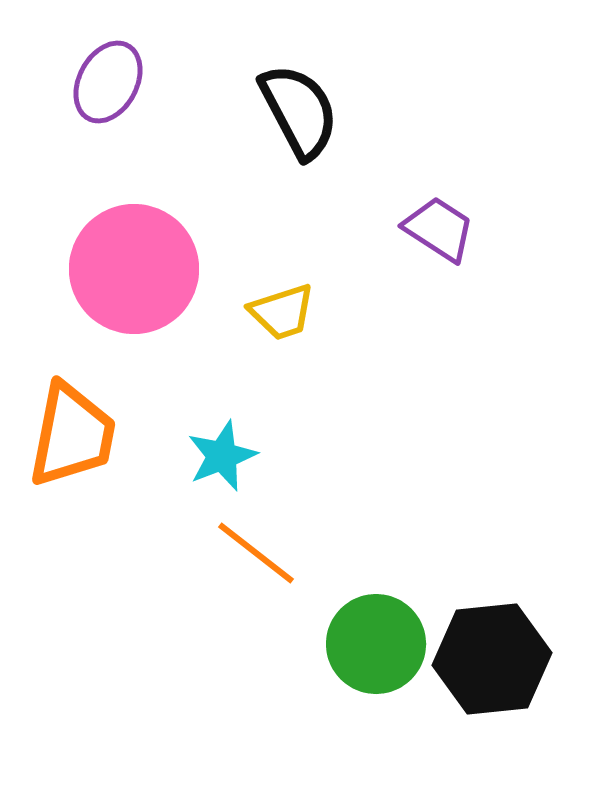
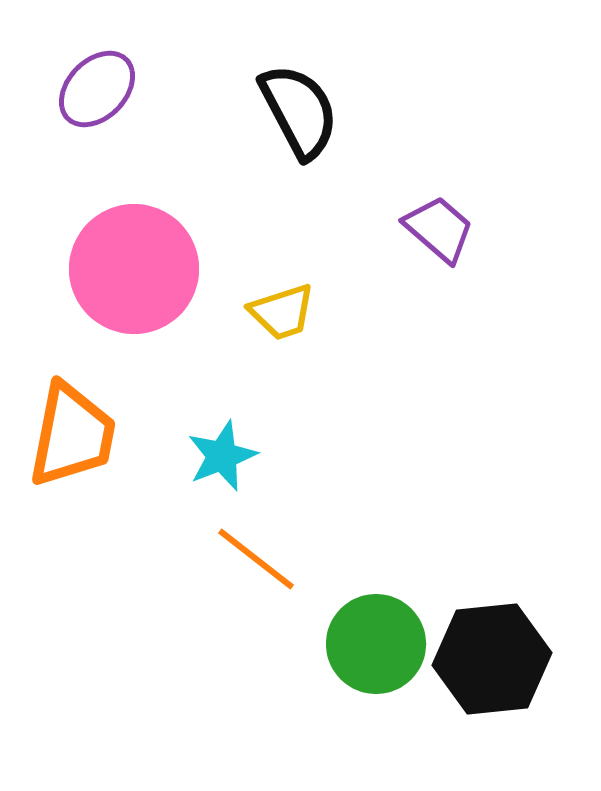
purple ellipse: moved 11 px left, 7 px down; rotated 16 degrees clockwise
purple trapezoid: rotated 8 degrees clockwise
orange line: moved 6 px down
